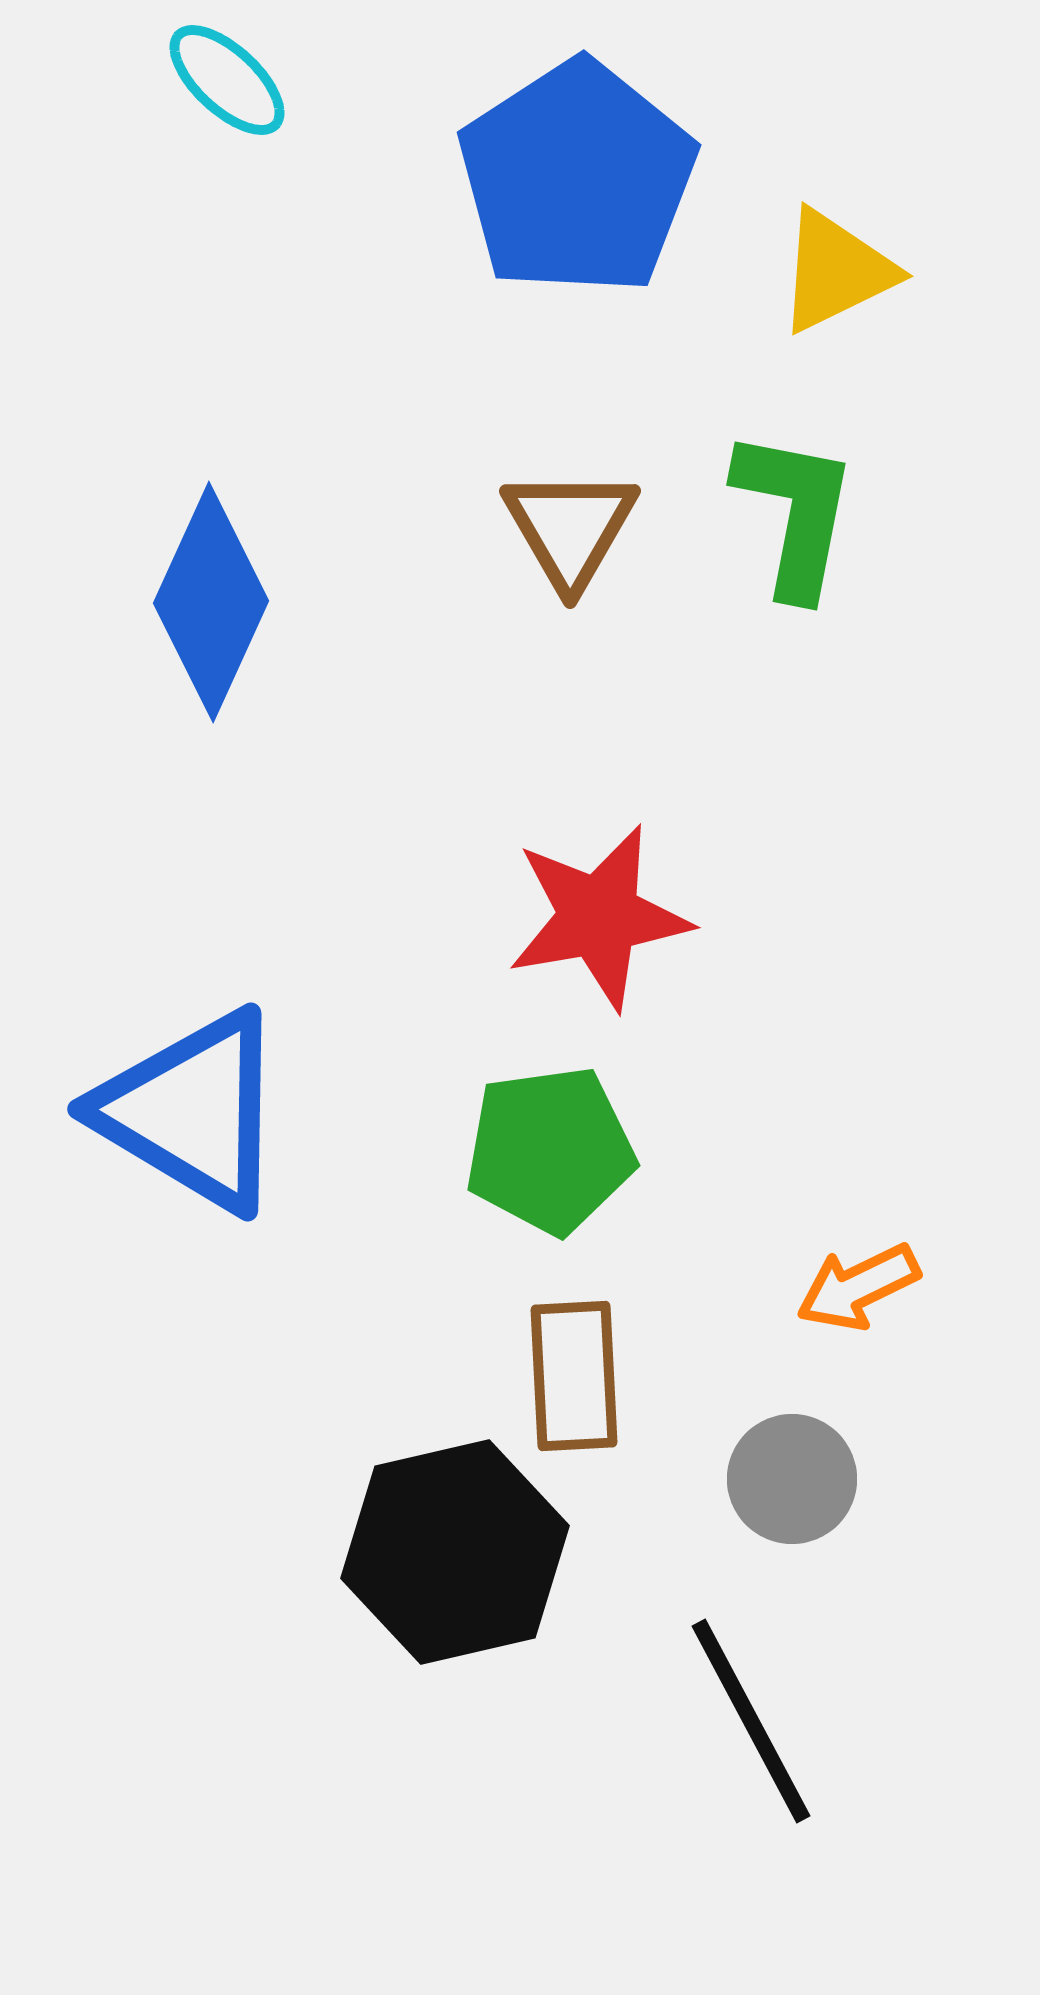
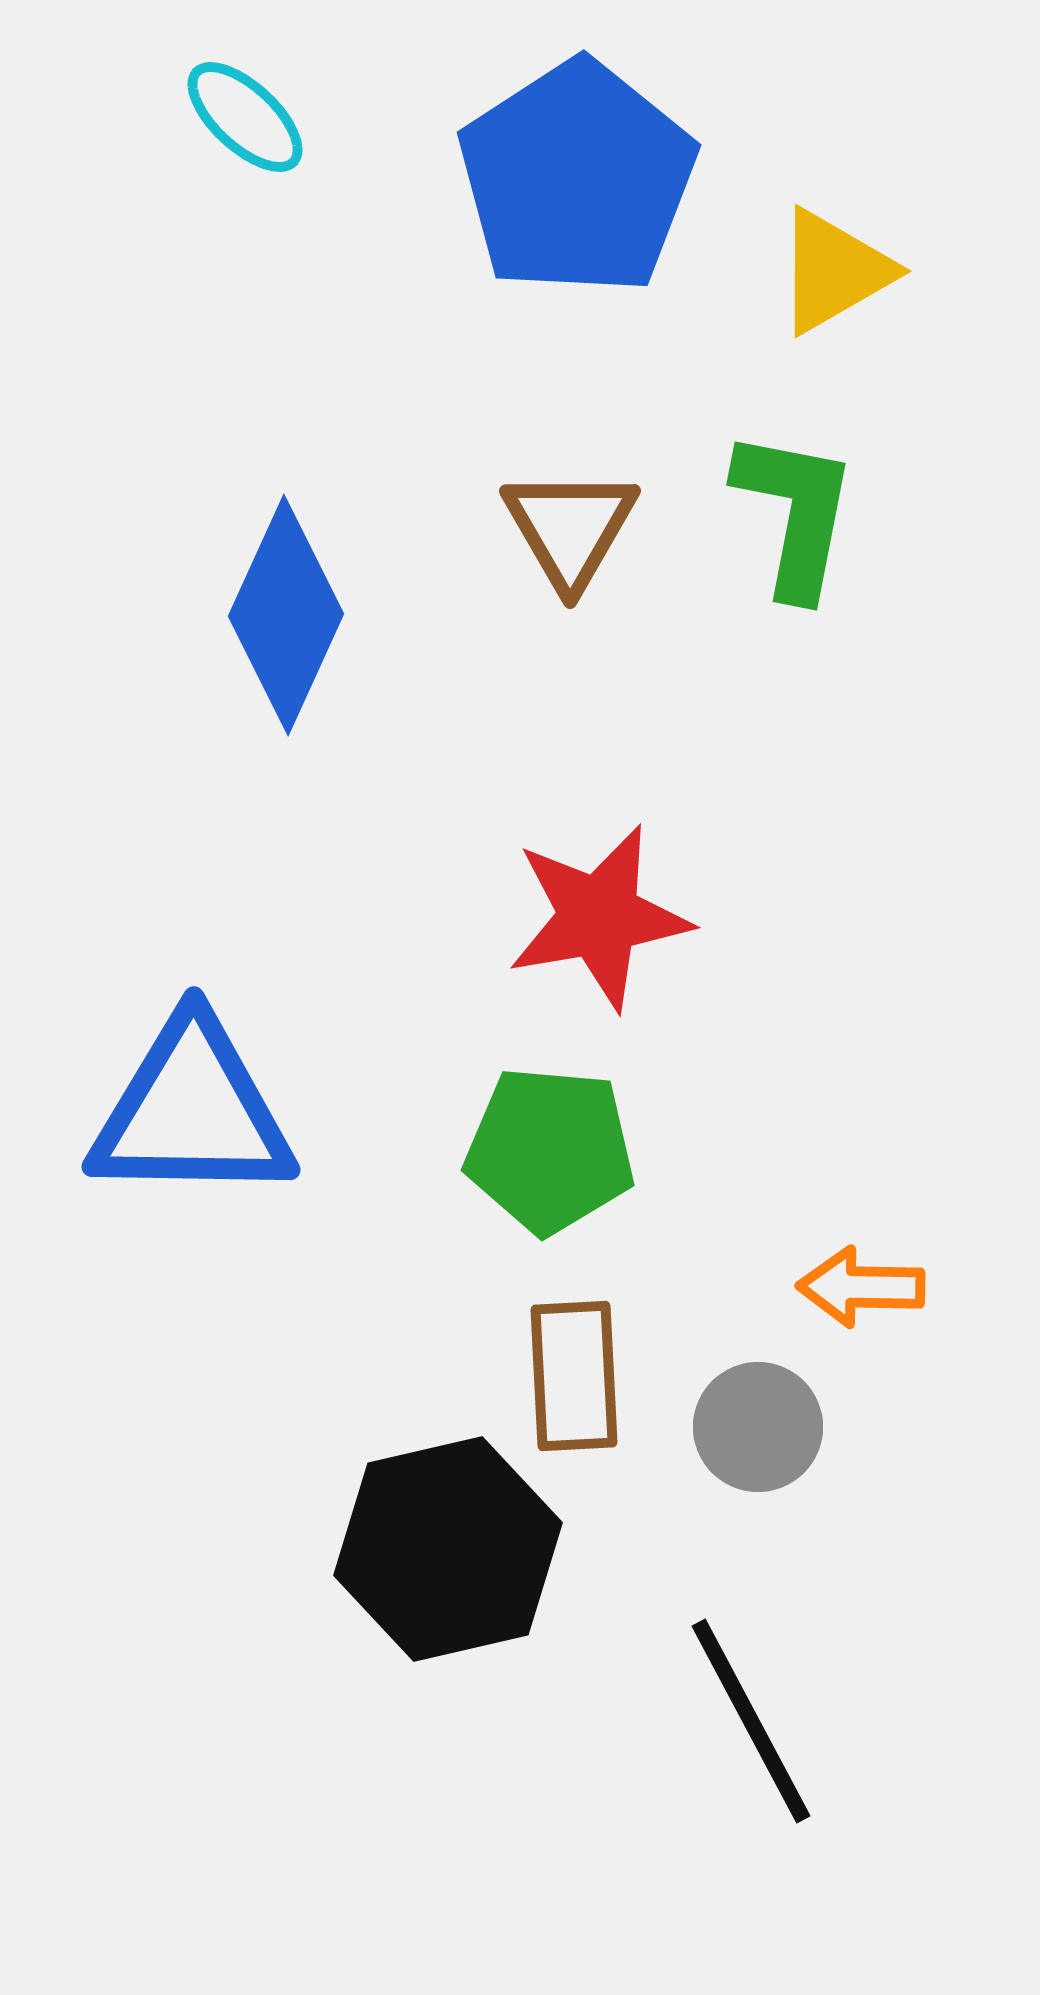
cyan ellipse: moved 18 px right, 37 px down
yellow triangle: moved 2 px left; rotated 4 degrees counterclockwise
blue diamond: moved 75 px right, 13 px down
blue triangle: rotated 30 degrees counterclockwise
green pentagon: rotated 13 degrees clockwise
orange arrow: moved 3 px right; rotated 27 degrees clockwise
gray circle: moved 34 px left, 52 px up
black hexagon: moved 7 px left, 3 px up
